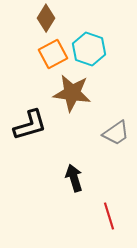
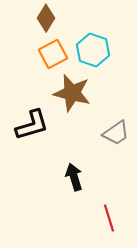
cyan hexagon: moved 4 px right, 1 px down
brown star: rotated 6 degrees clockwise
black L-shape: moved 2 px right
black arrow: moved 1 px up
red line: moved 2 px down
